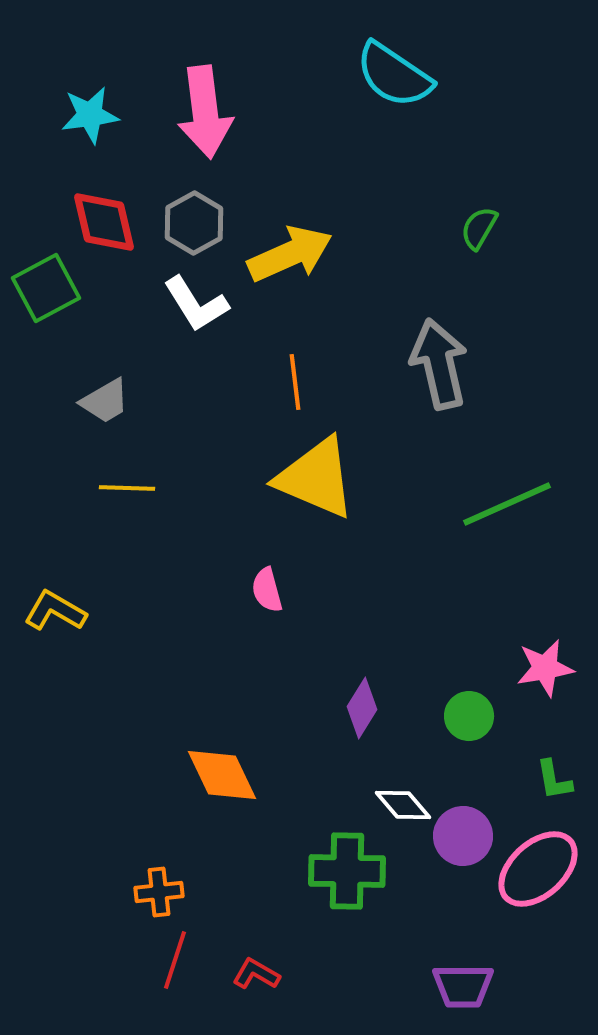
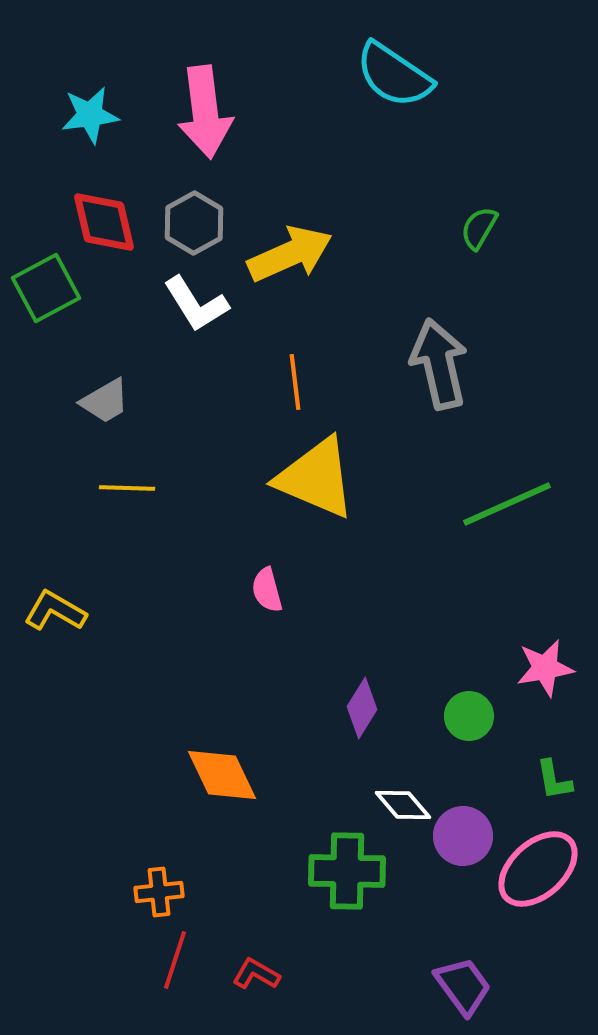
purple trapezoid: rotated 126 degrees counterclockwise
